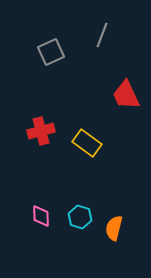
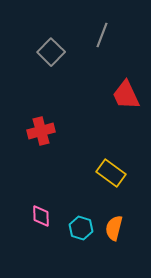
gray square: rotated 20 degrees counterclockwise
yellow rectangle: moved 24 px right, 30 px down
cyan hexagon: moved 1 px right, 11 px down
